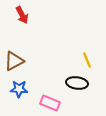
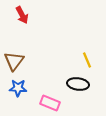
brown triangle: rotated 25 degrees counterclockwise
black ellipse: moved 1 px right, 1 px down
blue star: moved 1 px left, 1 px up
